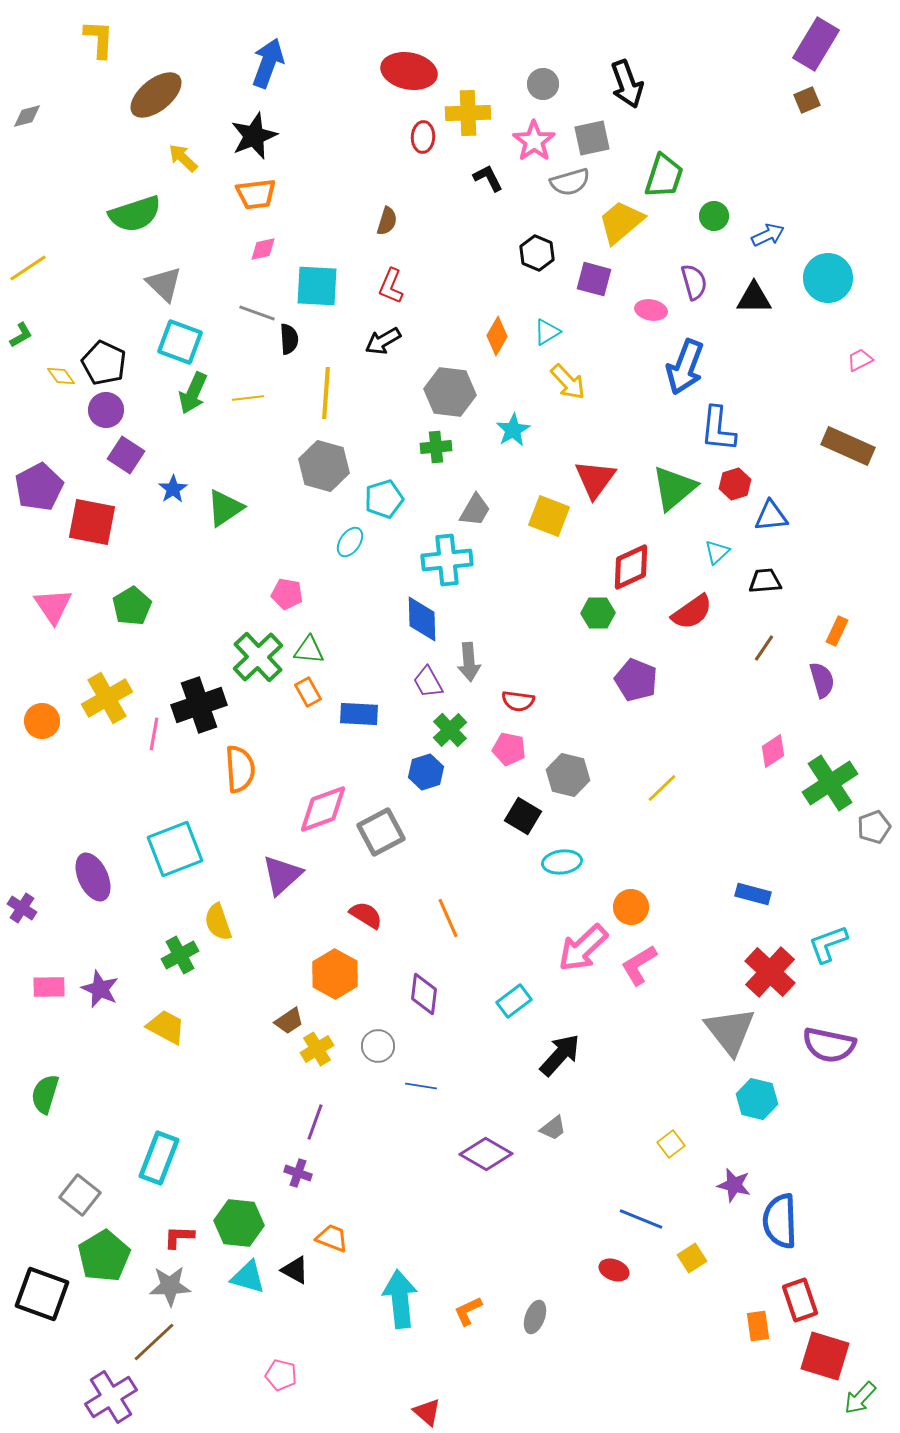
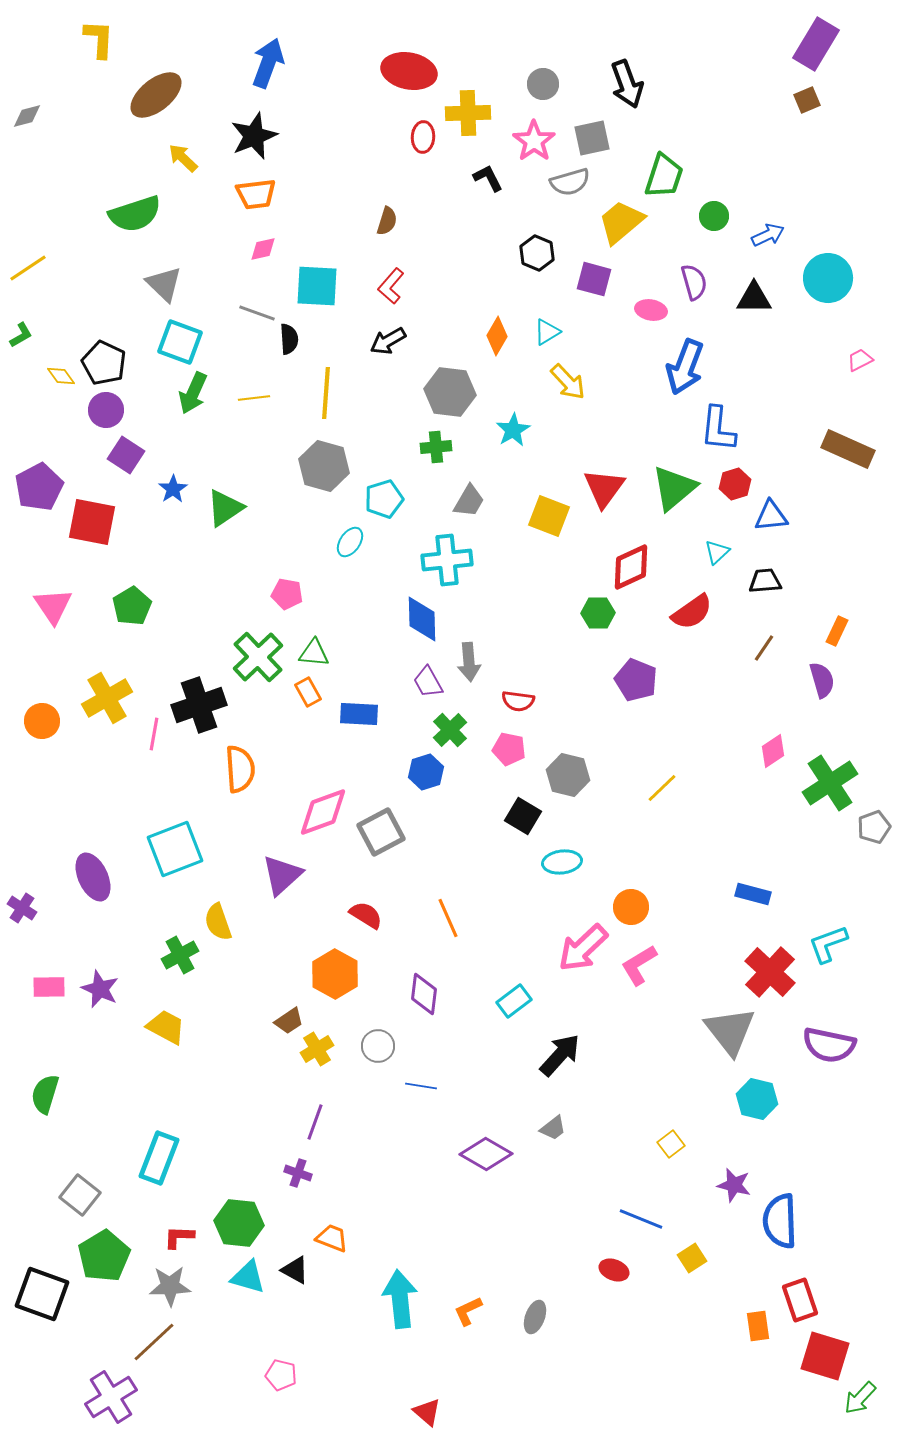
red L-shape at (391, 286): rotated 18 degrees clockwise
black arrow at (383, 341): moved 5 px right
yellow line at (248, 398): moved 6 px right
brown rectangle at (848, 446): moved 3 px down
red triangle at (595, 479): moved 9 px right, 9 px down
gray trapezoid at (475, 510): moved 6 px left, 9 px up
green triangle at (309, 650): moved 5 px right, 3 px down
pink diamond at (323, 809): moved 3 px down
